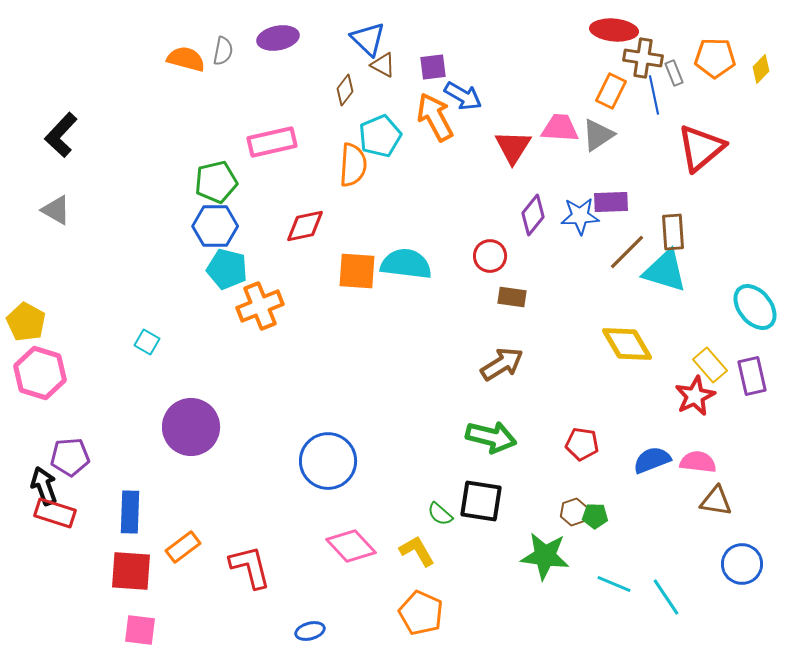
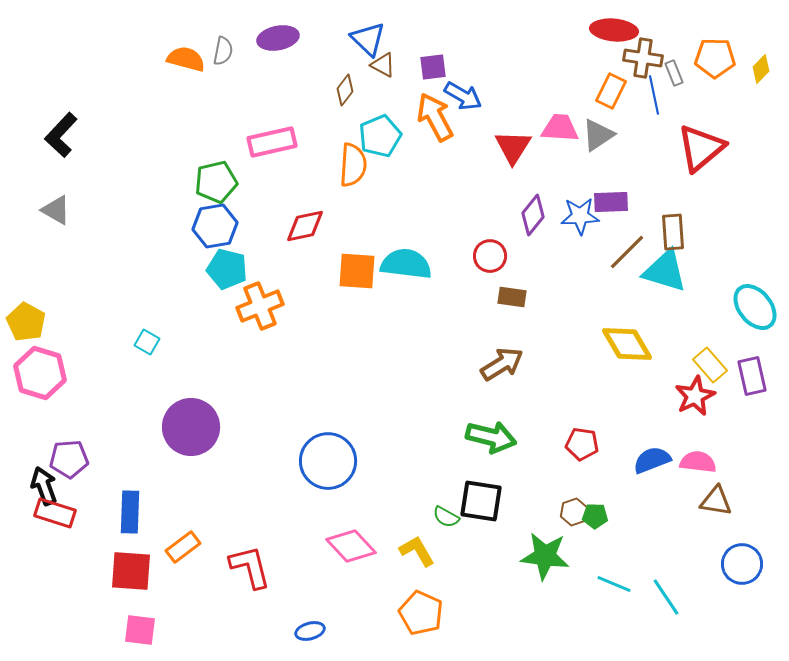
blue hexagon at (215, 226): rotated 9 degrees counterclockwise
purple pentagon at (70, 457): moved 1 px left, 2 px down
green semicircle at (440, 514): moved 6 px right, 3 px down; rotated 12 degrees counterclockwise
